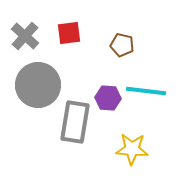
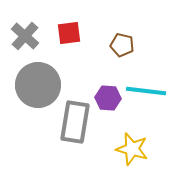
yellow star: rotated 12 degrees clockwise
